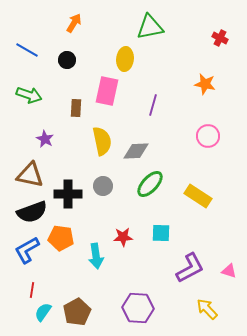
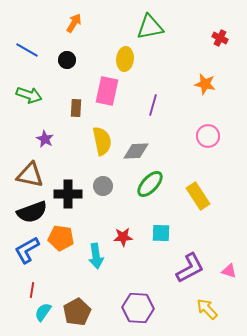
yellow rectangle: rotated 24 degrees clockwise
